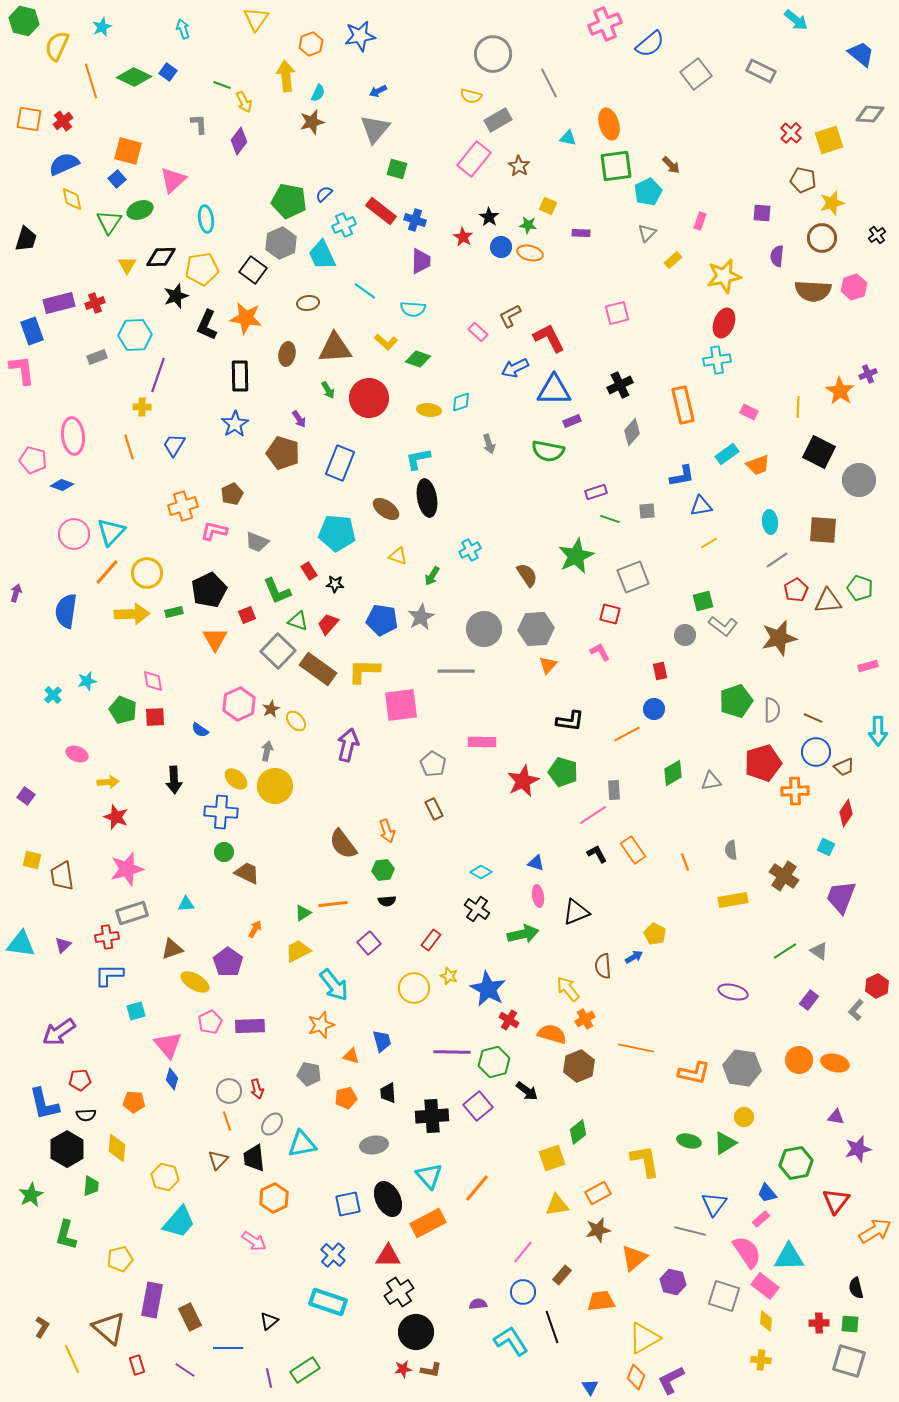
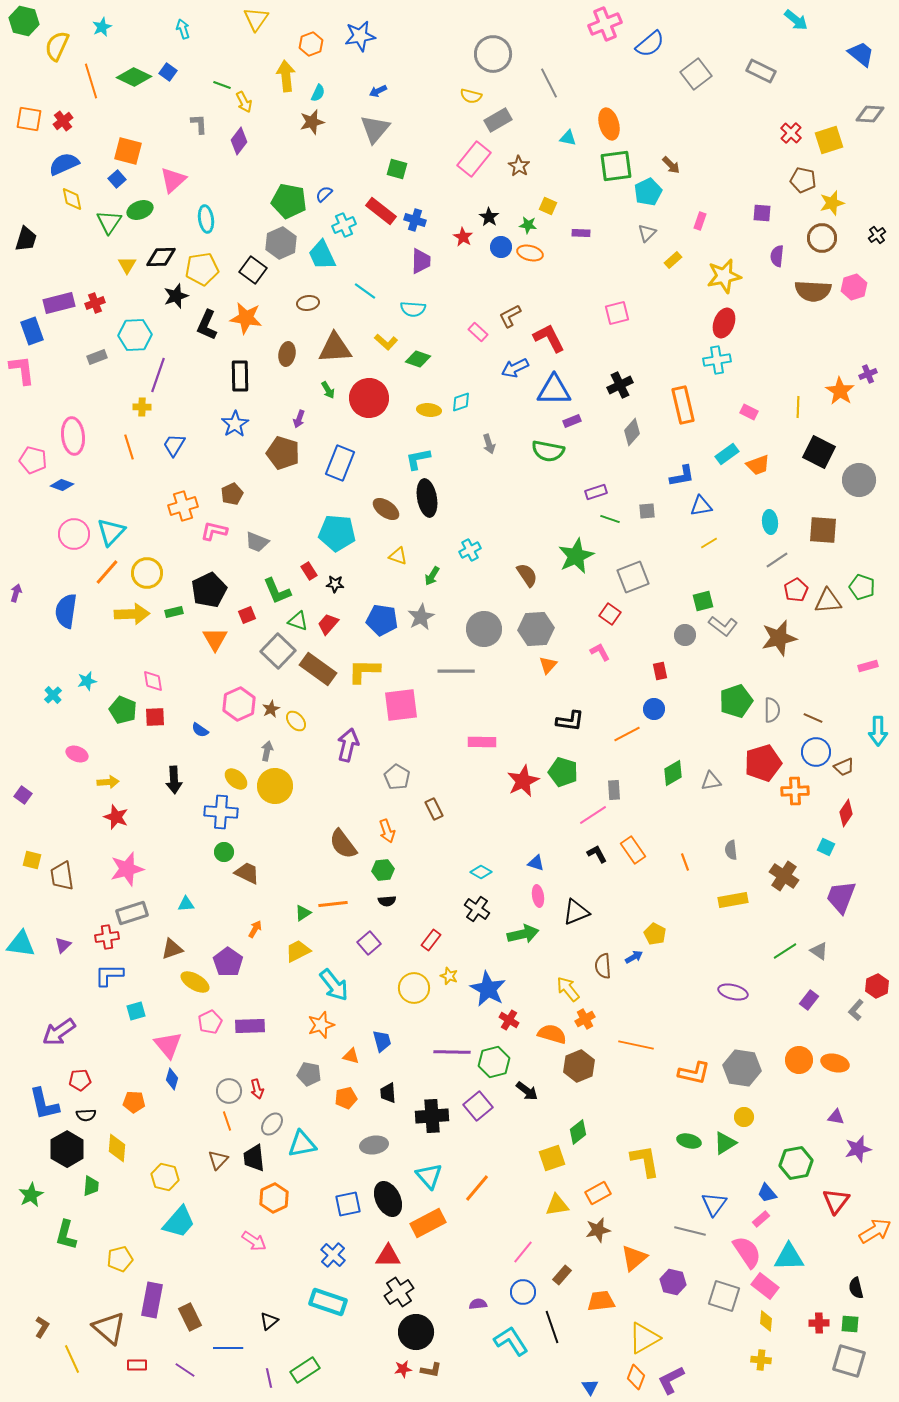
purple arrow at (299, 419): rotated 54 degrees clockwise
green pentagon at (860, 588): moved 2 px right, 1 px up
red square at (610, 614): rotated 20 degrees clockwise
gray pentagon at (433, 764): moved 36 px left, 13 px down
purple square at (26, 796): moved 3 px left, 1 px up
orange line at (636, 1048): moved 3 px up
red rectangle at (137, 1365): rotated 72 degrees counterclockwise
